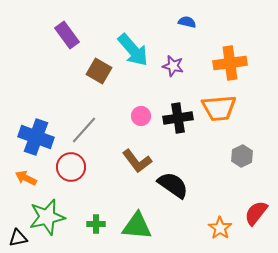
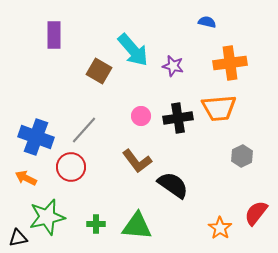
blue semicircle: moved 20 px right
purple rectangle: moved 13 px left; rotated 36 degrees clockwise
